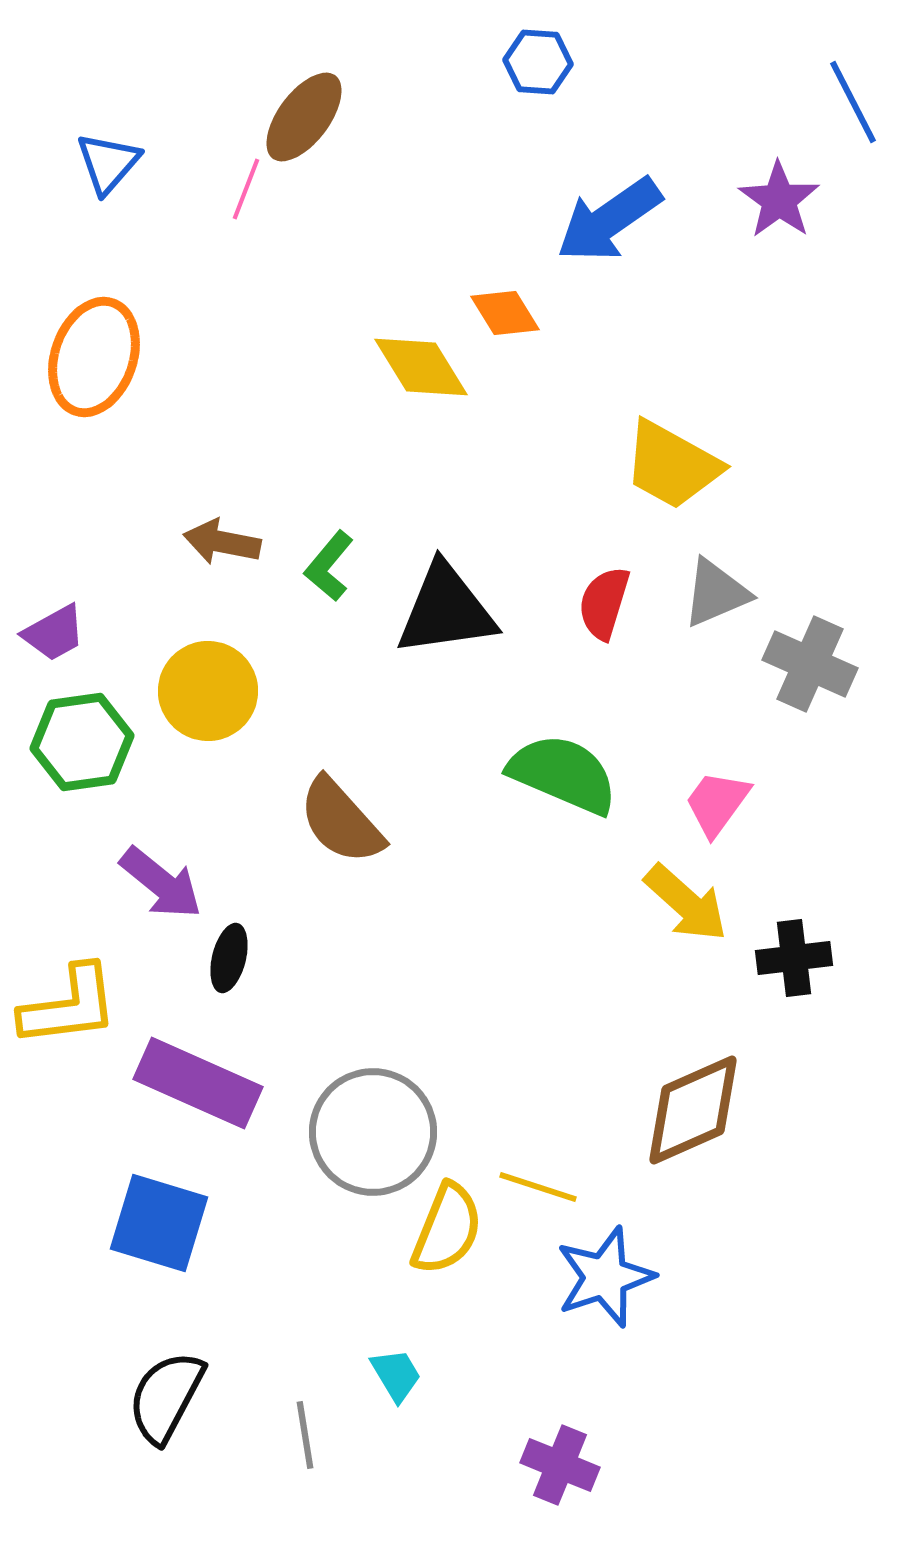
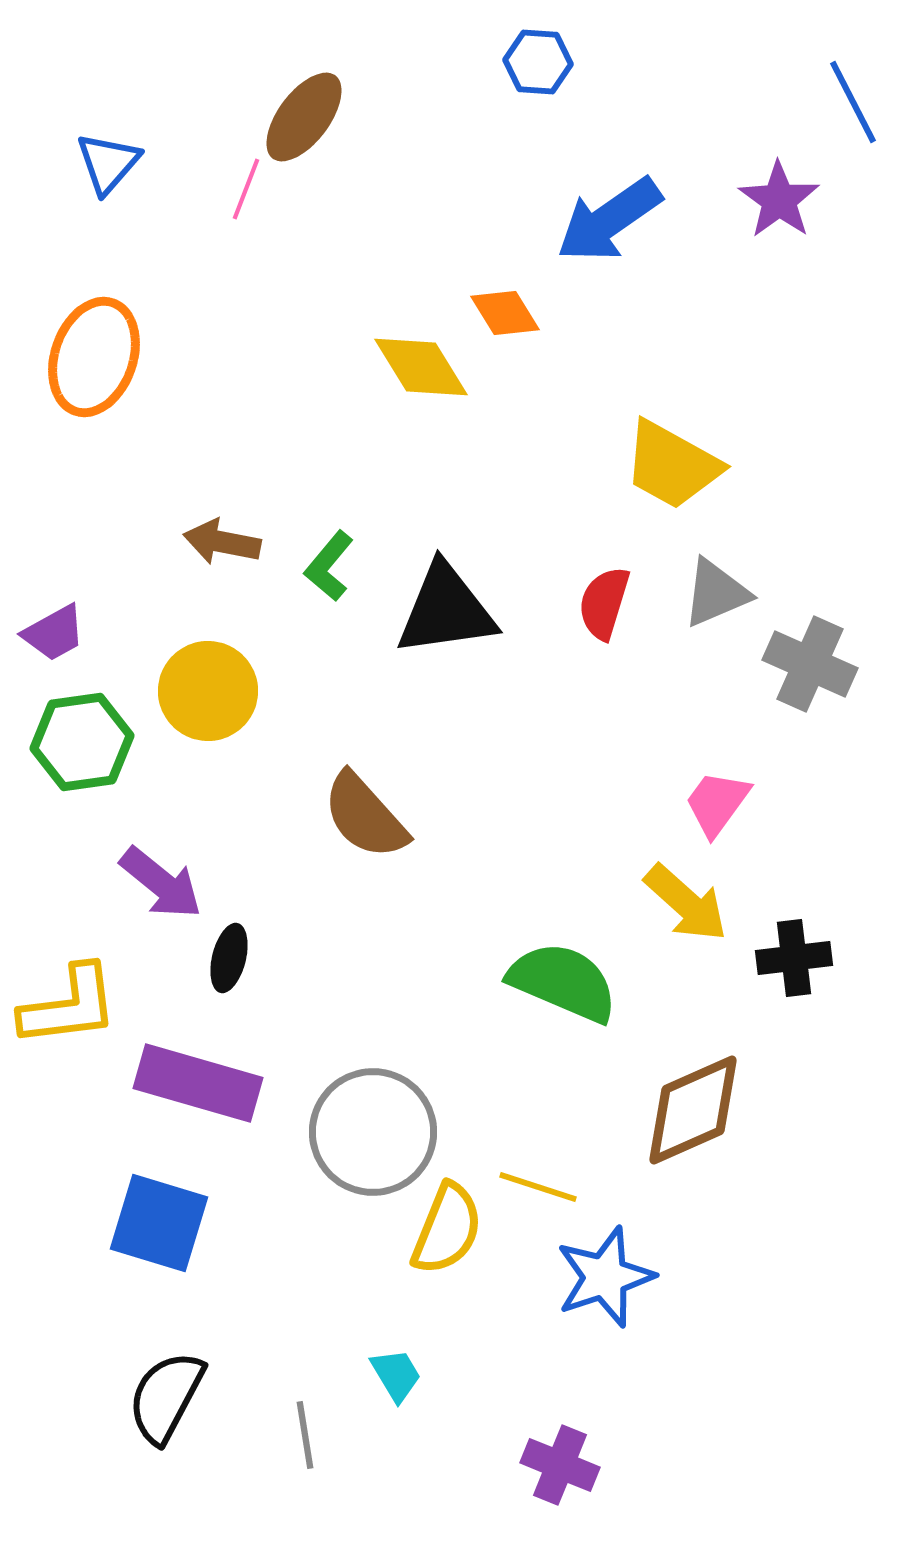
green semicircle: moved 208 px down
brown semicircle: moved 24 px right, 5 px up
purple rectangle: rotated 8 degrees counterclockwise
